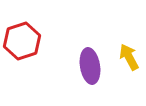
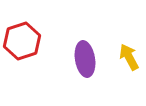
purple ellipse: moved 5 px left, 7 px up
